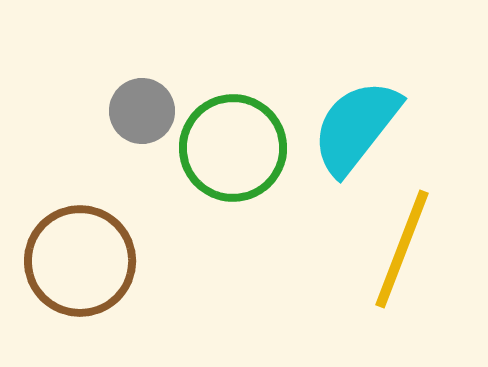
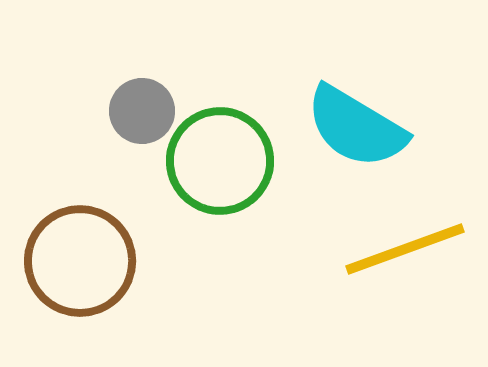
cyan semicircle: rotated 97 degrees counterclockwise
green circle: moved 13 px left, 13 px down
yellow line: moved 3 px right; rotated 49 degrees clockwise
